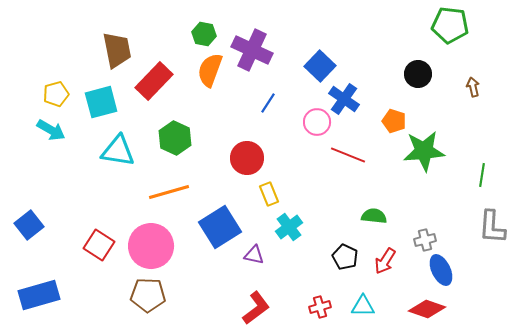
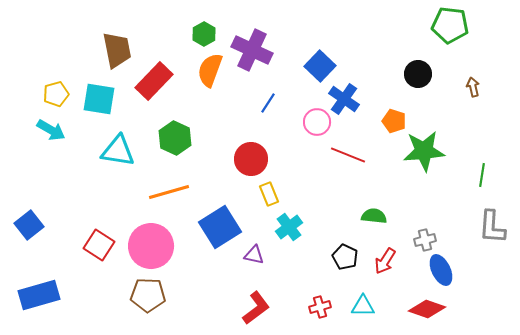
green hexagon at (204, 34): rotated 20 degrees clockwise
cyan square at (101, 102): moved 2 px left, 3 px up; rotated 24 degrees clockwise
red circle at (247, 158): moved 4 px right, 1 px down
